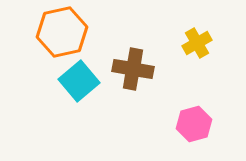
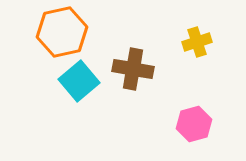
yellow cross: moved 1 px up; rotated 12 degrees clockwise
